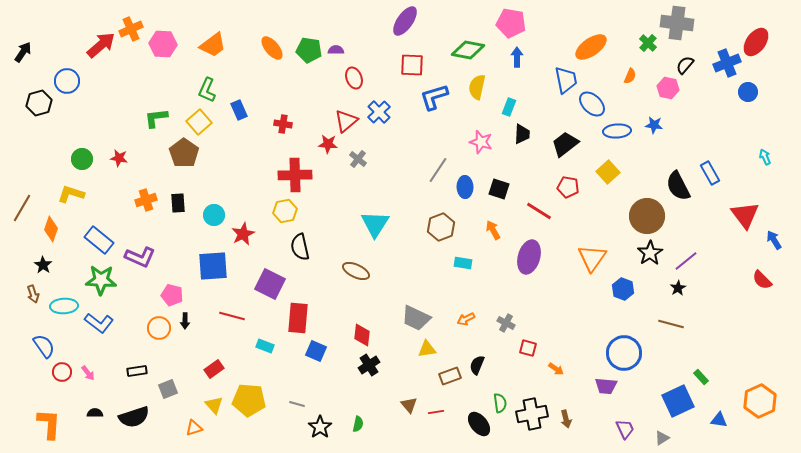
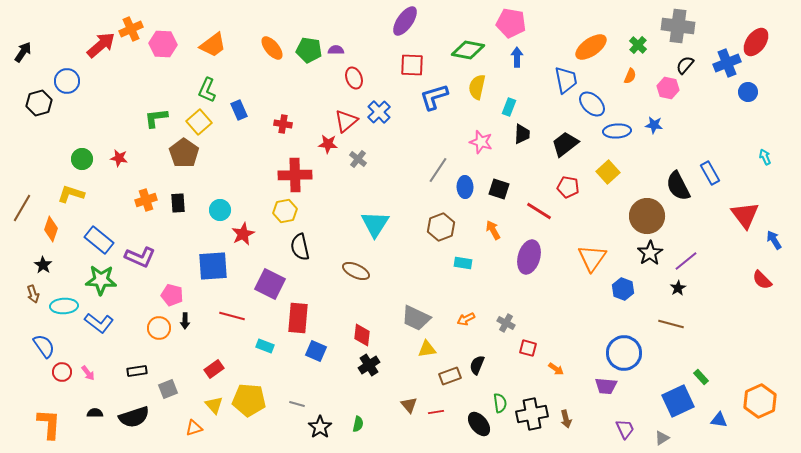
gray cross at (677, 23): moved 1 px right, 3 px down
green cross at (648, 43): moved 10 px left, 2 px down
cyan circle at (214, 215): moved 6 px right, 5 px up
